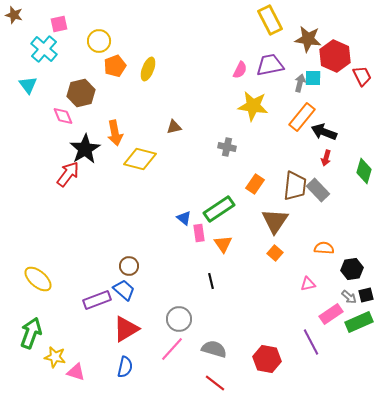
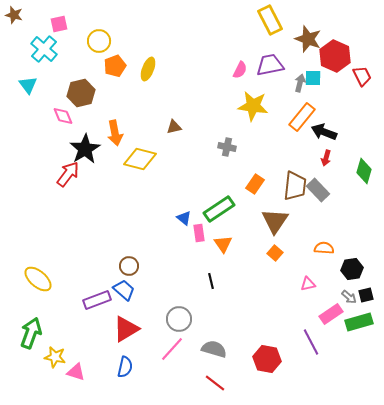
brown star at (308, 39): rotated 12 degrees clockwise
green rectangle at (359, 322): rotated 8 degrees clockwise
